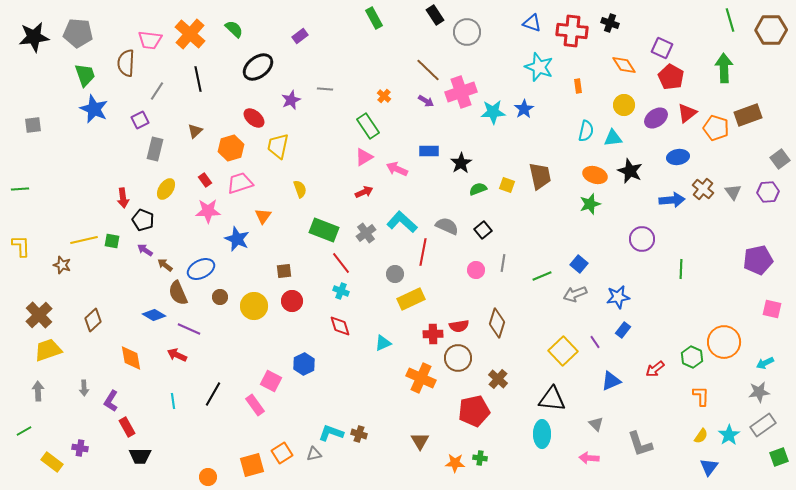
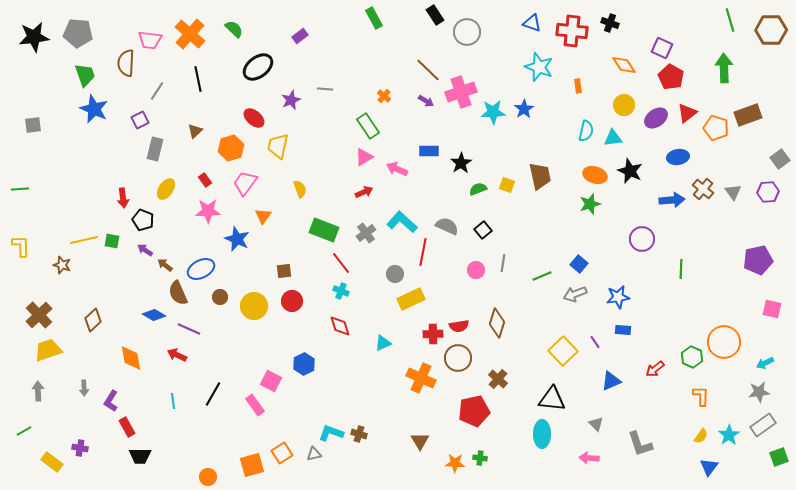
pink trapezoid at (240, 183): moved 5 px right; rotated 36 degrees counterclockwise
blue rectangle at (623, 330): rotated 56 degrees clockwise
